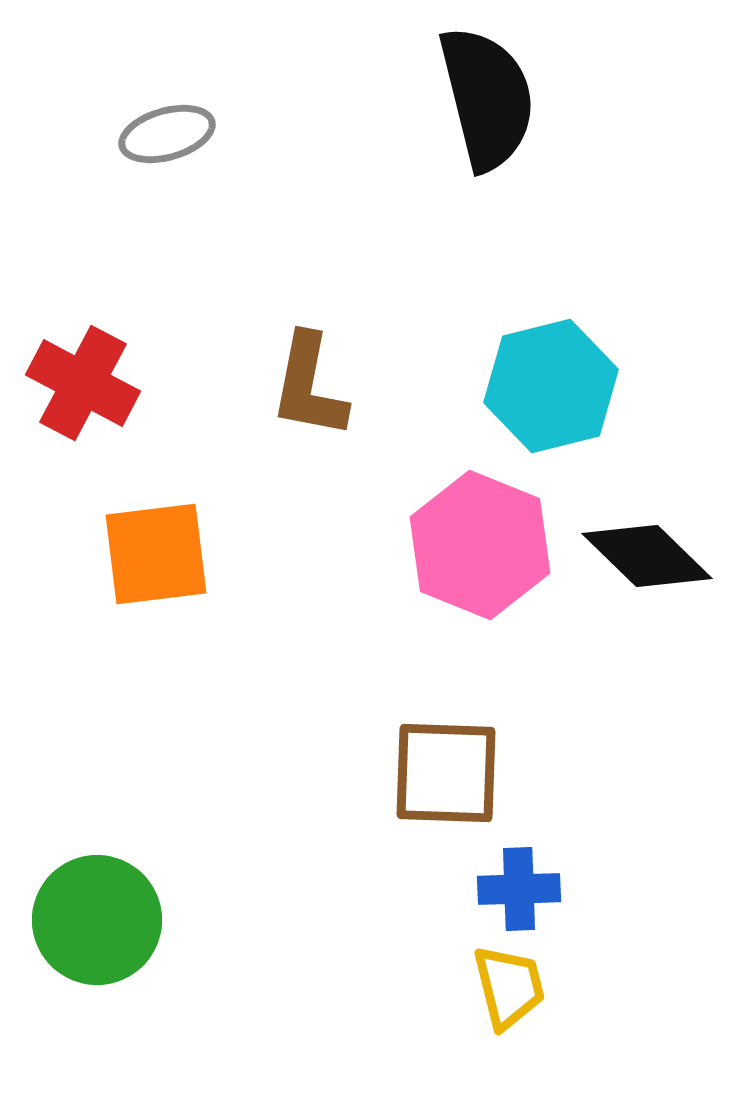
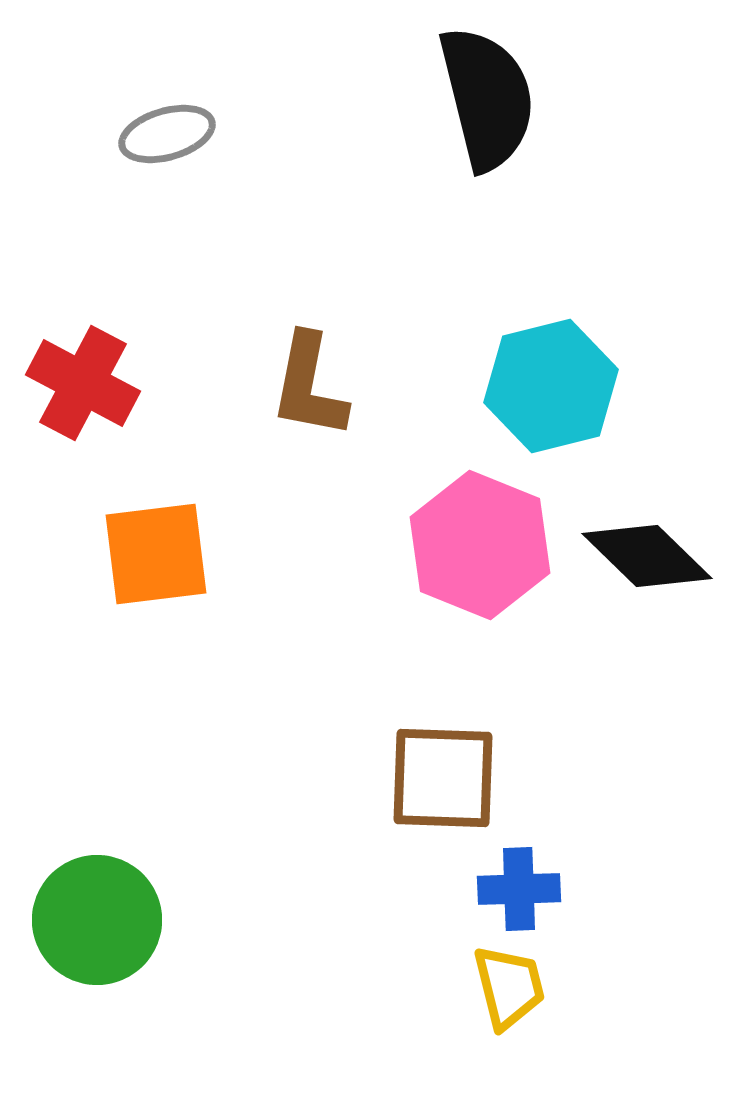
brown square: moved 3 px left, 5 px down
